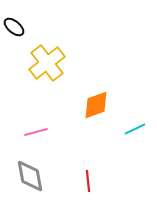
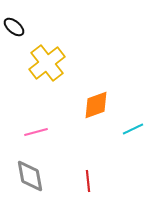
cyan line: moved 2 px left
